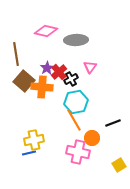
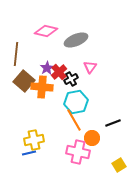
gray ellipse: rotated 20 degrees counterclockwise
brown line: rotated 15 degrees clockwise
